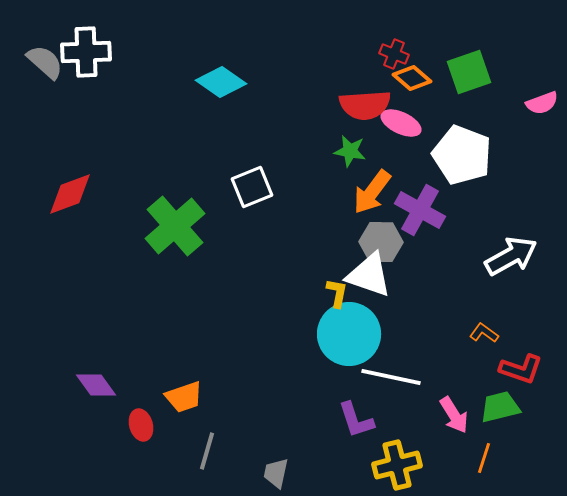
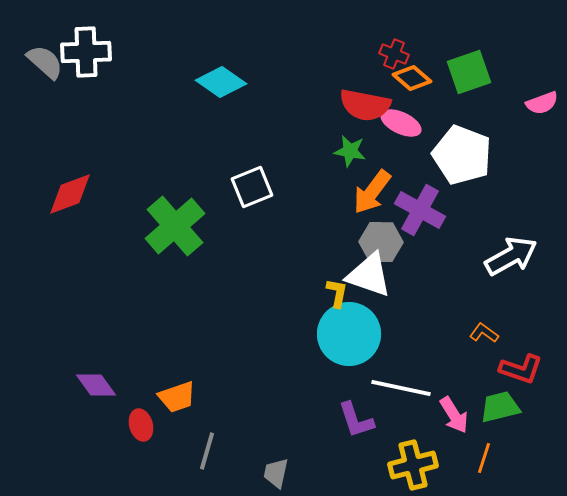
red semicircle: rotated 15 degrees clockwise
white line: moved 10 px right, 11 px down
orange trapezoid: moved 7 px left
yellow cross: moved 16 px right
